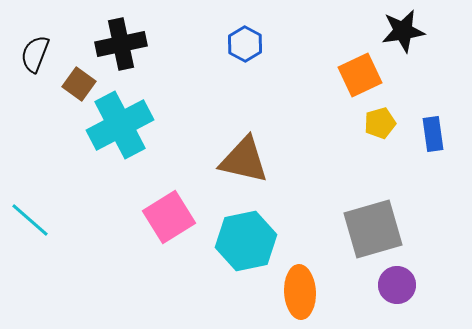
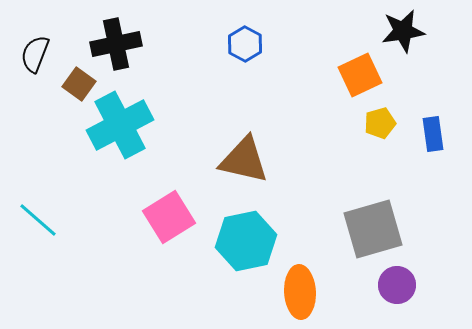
black cross: moved 5 px left
cyan line: moved 8 px right
